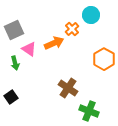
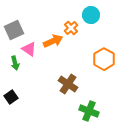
orange cross: moved 1 px left, 1 px up
orange arrow: moved 1 px left, 2 px up
brown cross: moved 4 px up
